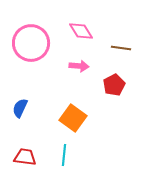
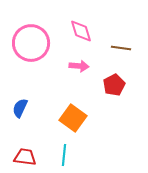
pink diamond: rotated 15 degrees clockwise
